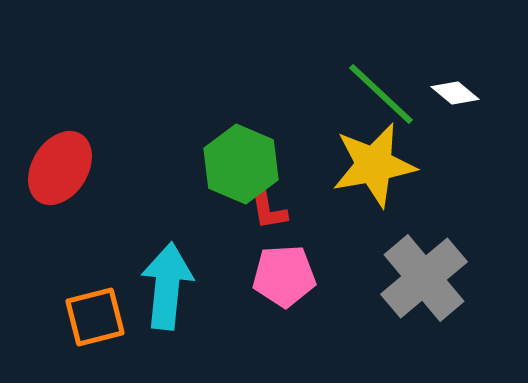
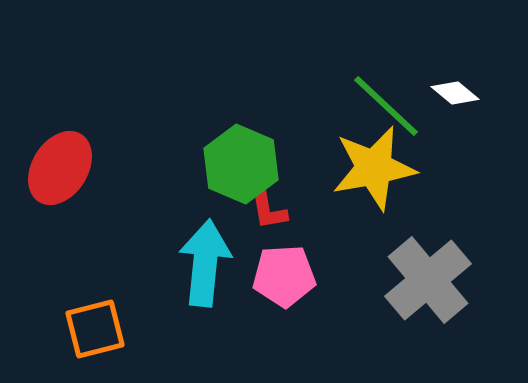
green line: moved 5 px right, 12 px down
yellow star: moved 3 px down
gray cross: moved 4 px right, 2 px down
cyan arrow: moved 38 px right, 23 px up
orange square: moved 12 px down
